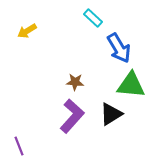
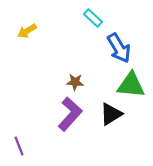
purple L-shape: moved 2 px left, 2 px up
